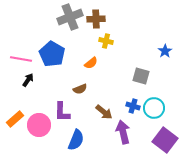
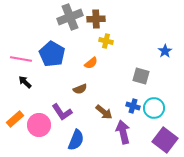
black arrow: moved 3 px left, 2 px down; rotated 80 degrees counterclockwise
purple L-shape: rotated 35 degrees counterclockwise
